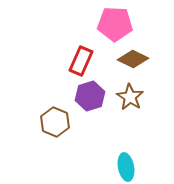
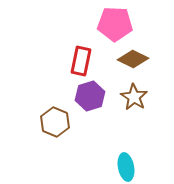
red rectangle: rotated 12 degrees counterclockwise
brown star: moved 4 px right
